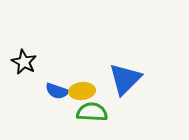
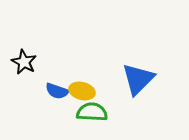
blue triangle: moved 13 px right
yellow ellipse: rotated 20 degrees clockwise
